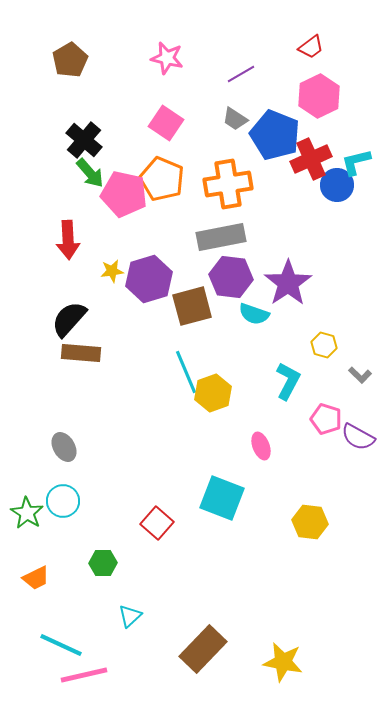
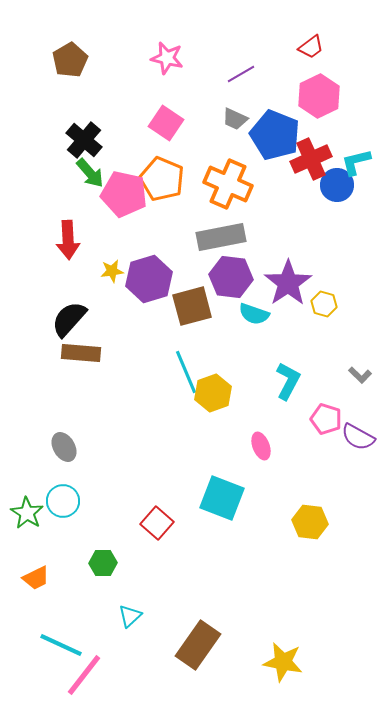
gray trapezoid at (235, 119): rotated 8 degrees counterclockwise
orange cross at (228, 184): rotated 33 degrees clockwise
yellow hexagon at (324, 345): moved 41 px up
brown rectangle at (203, 649): moved 5 px left, 4 px up; rotated 9 degrees counterclockwise
pink line at (84, 675): rotated 39 degrees counterclockwise
